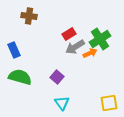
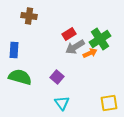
blue rectangle: rotated 28 degrees clockwise
